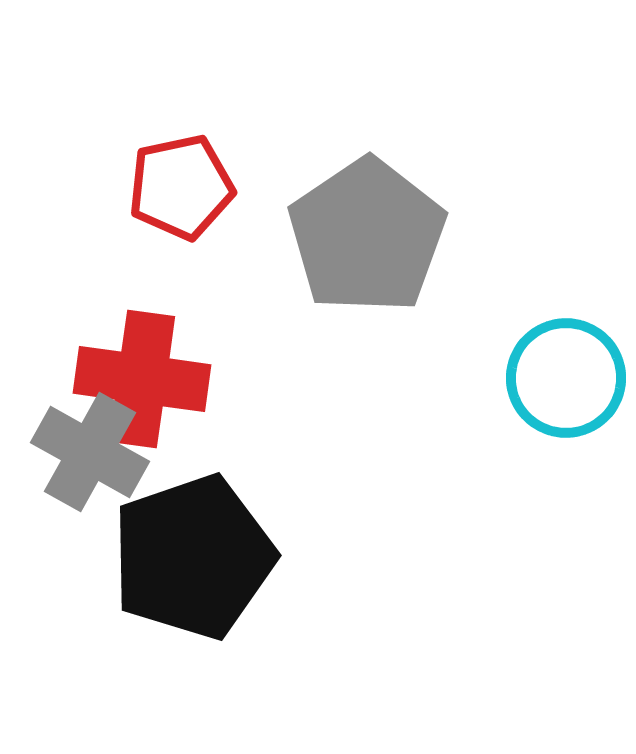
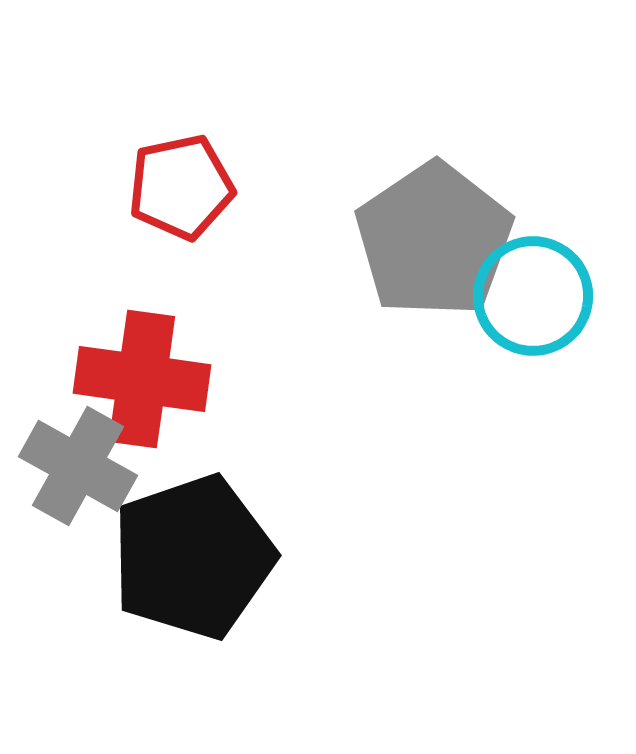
gray pentagon: moved 67 px right, 4 px down
cyan circle: moved 33 px left, 82 px up
gray cross: moved 12 px left, 14 px down
